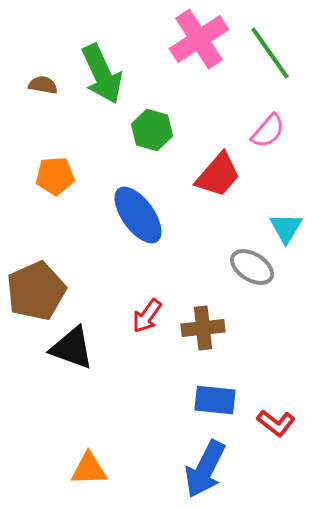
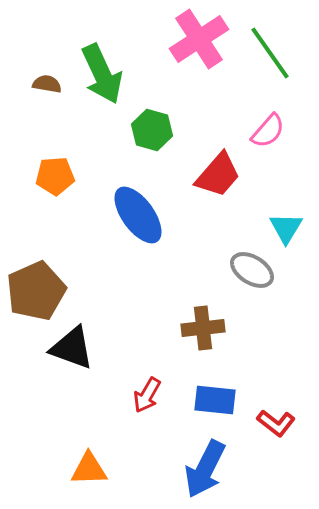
brown semicircle: moved 4 px right, 1 px up
gray ellipse: moved 3 px down
red arrow: moved 79 px down; rotated 6 degrees counterclockwise
